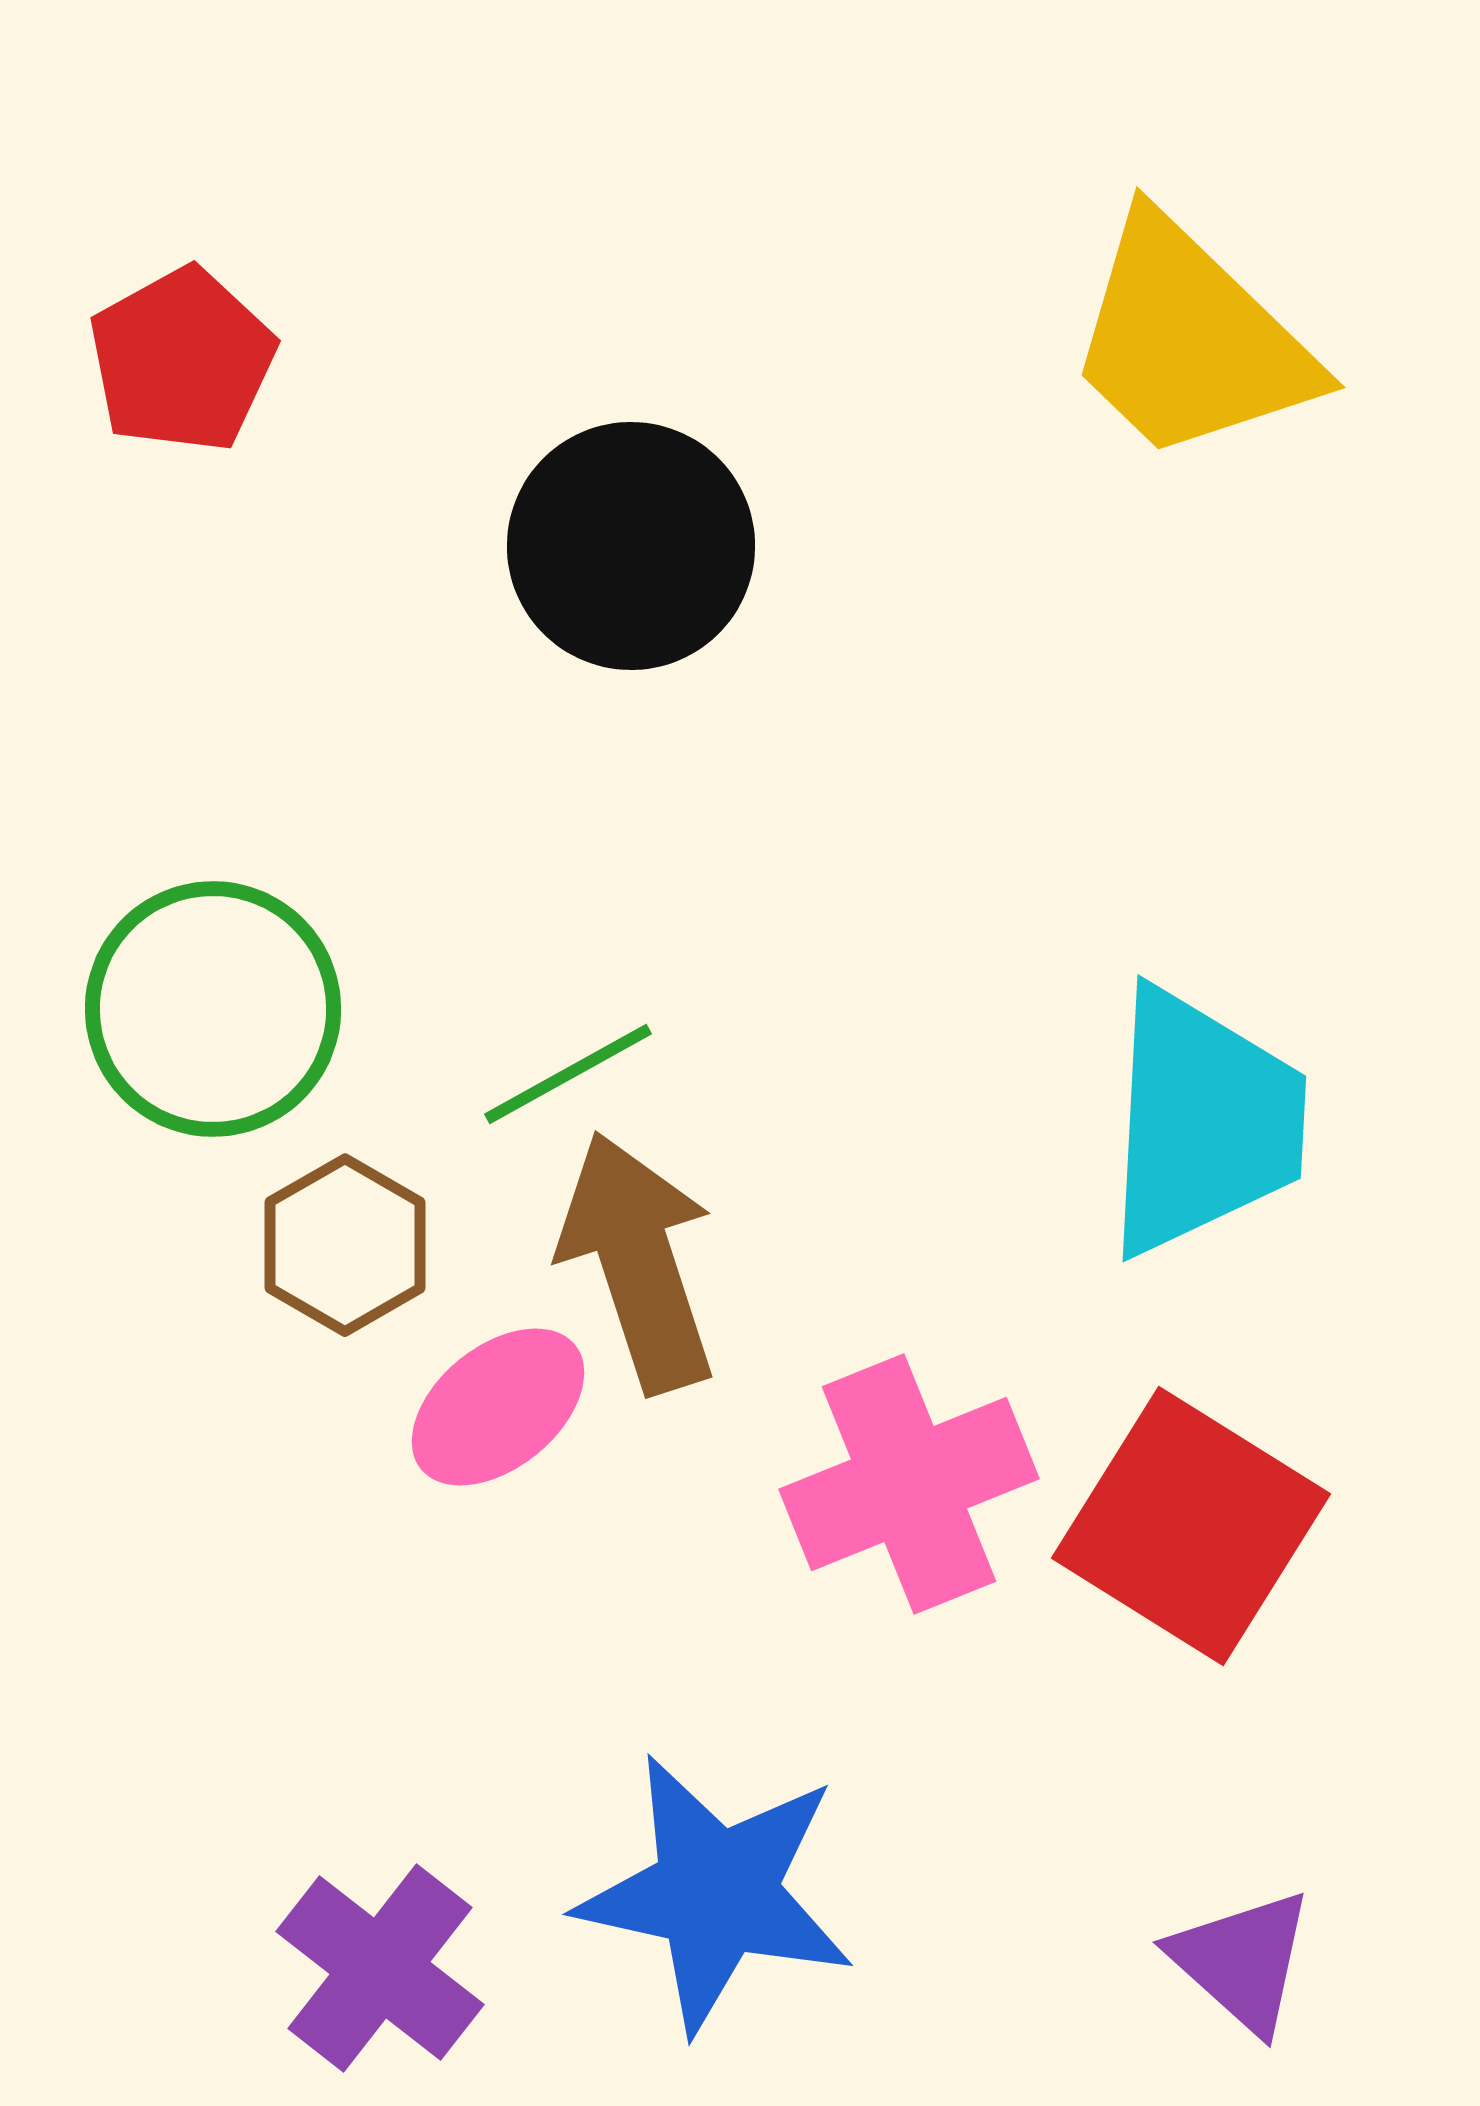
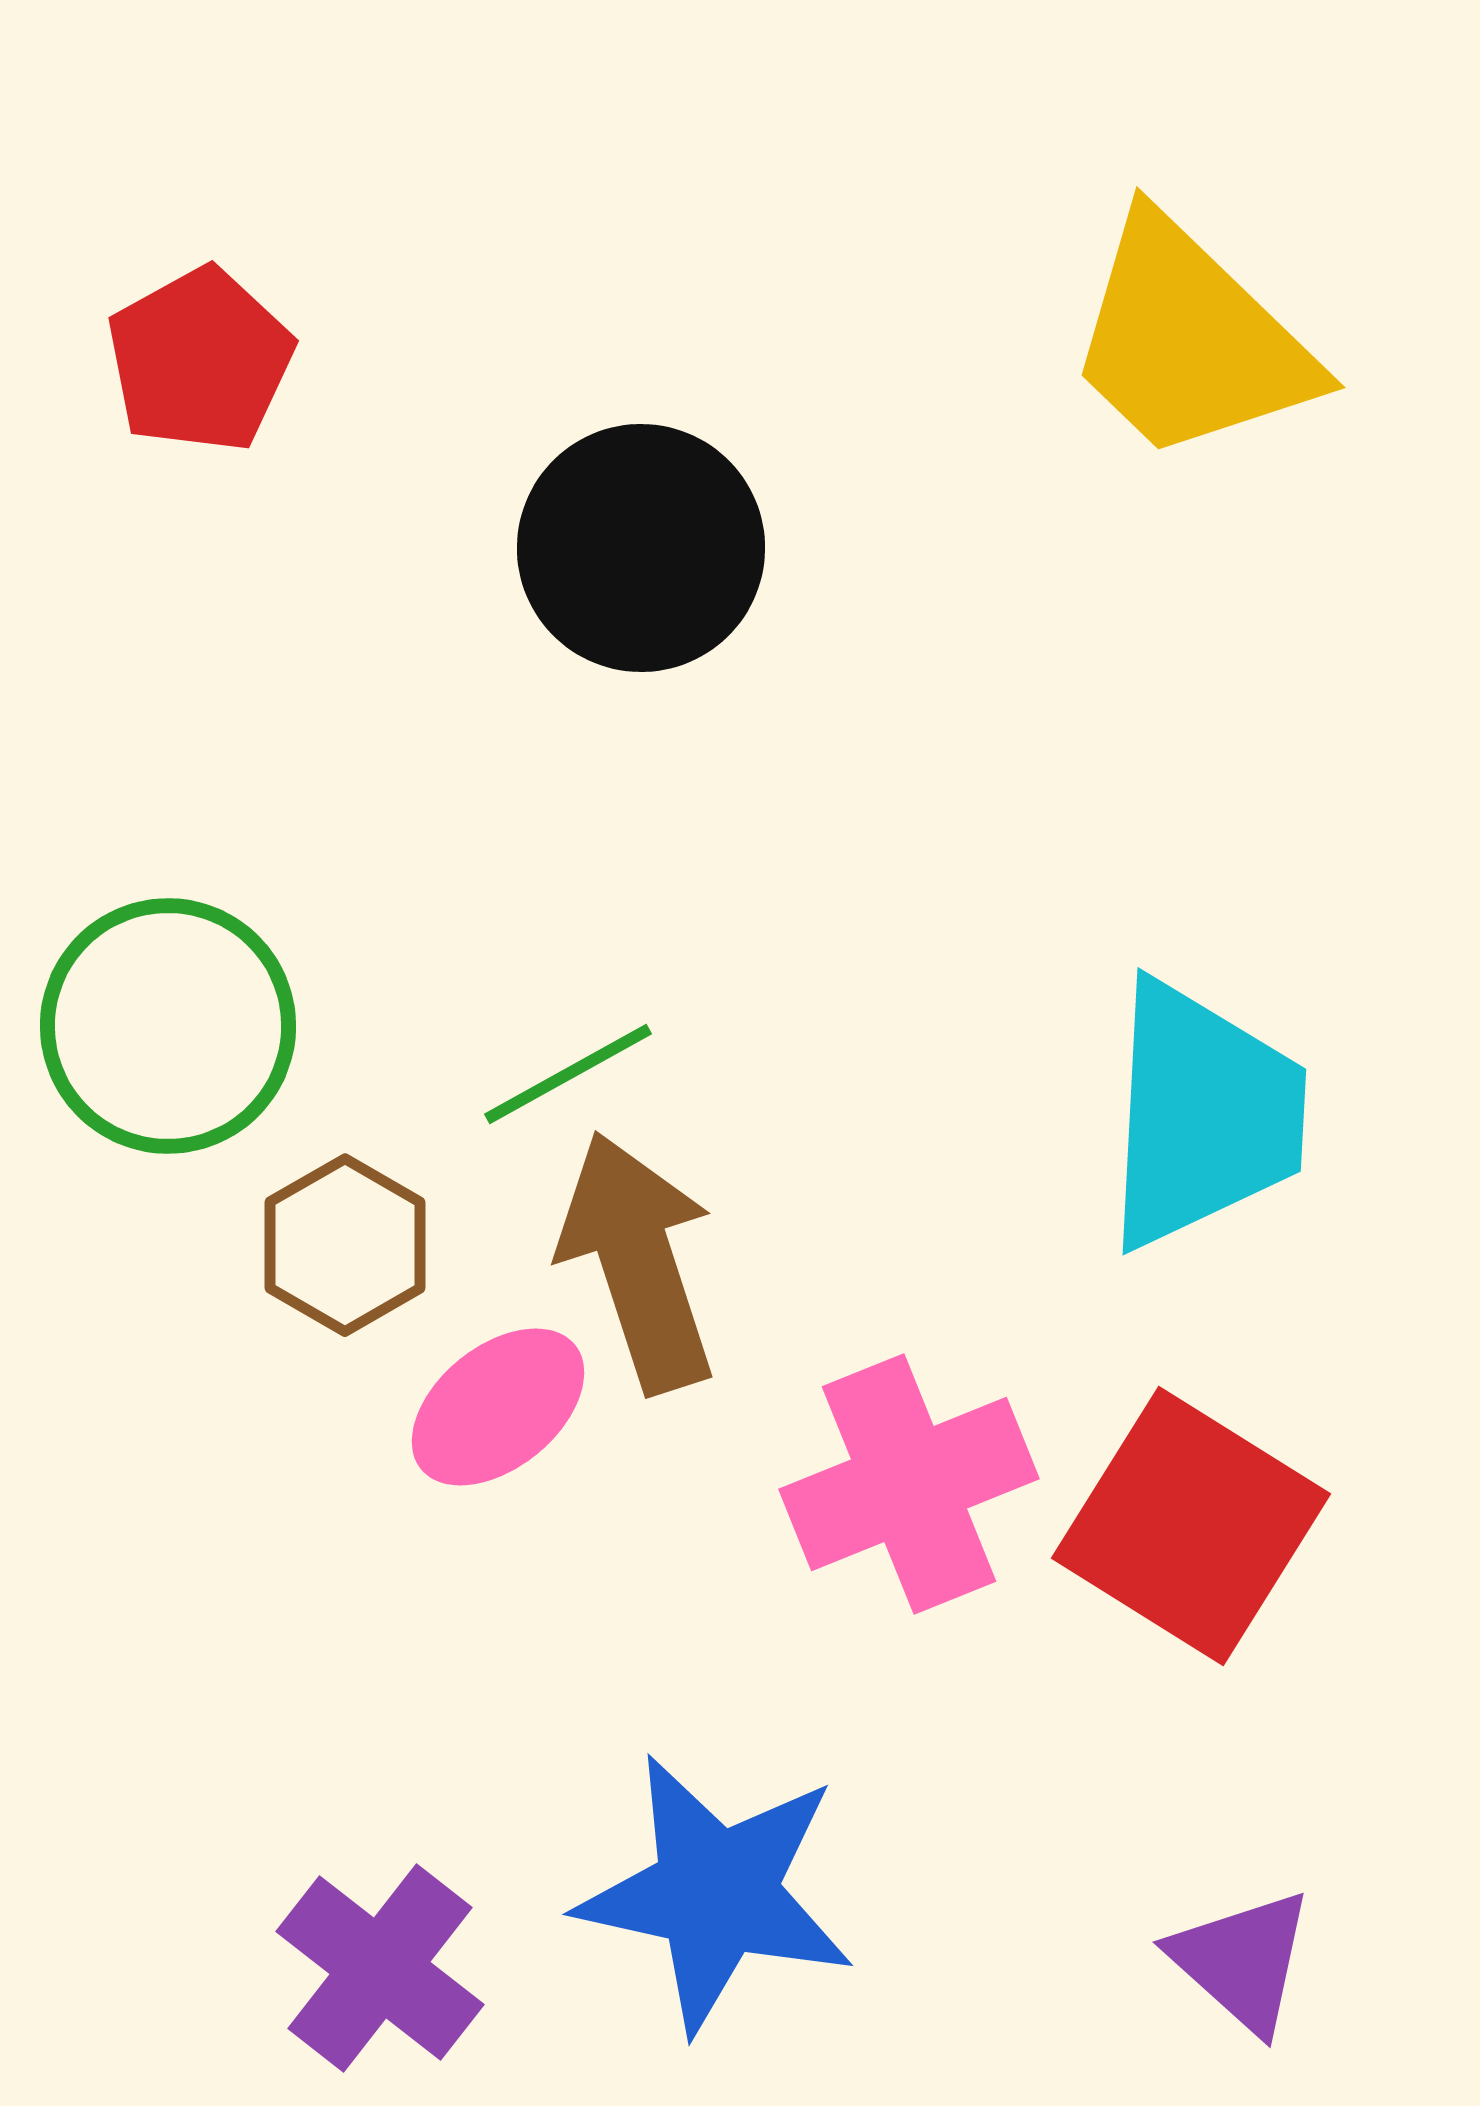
red pentagon: moved 18 px right
black circle: moved 10 px right, 2 px down
green circle: moved 45 px left, 17 px down
cyan trapezoid: moved 7 px up
